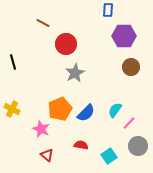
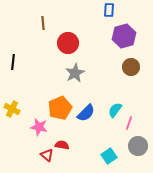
blue rectangle: moved 1 px right
brown line: rotated 56 degrees clockwise
purple hexagon: rotated 15 degrees counterclockwise
red circle: moved 2 px right, 1 px up
black line: rotated 21 degrees clockwise
orange pentagon: moved 1 px up
pink line: rotated 24 degrees counterclockwise
pink star: moved 2 px left, 2 px up; rotated 12 degrees counterclockwise
red semicircle: moved 19 px left
